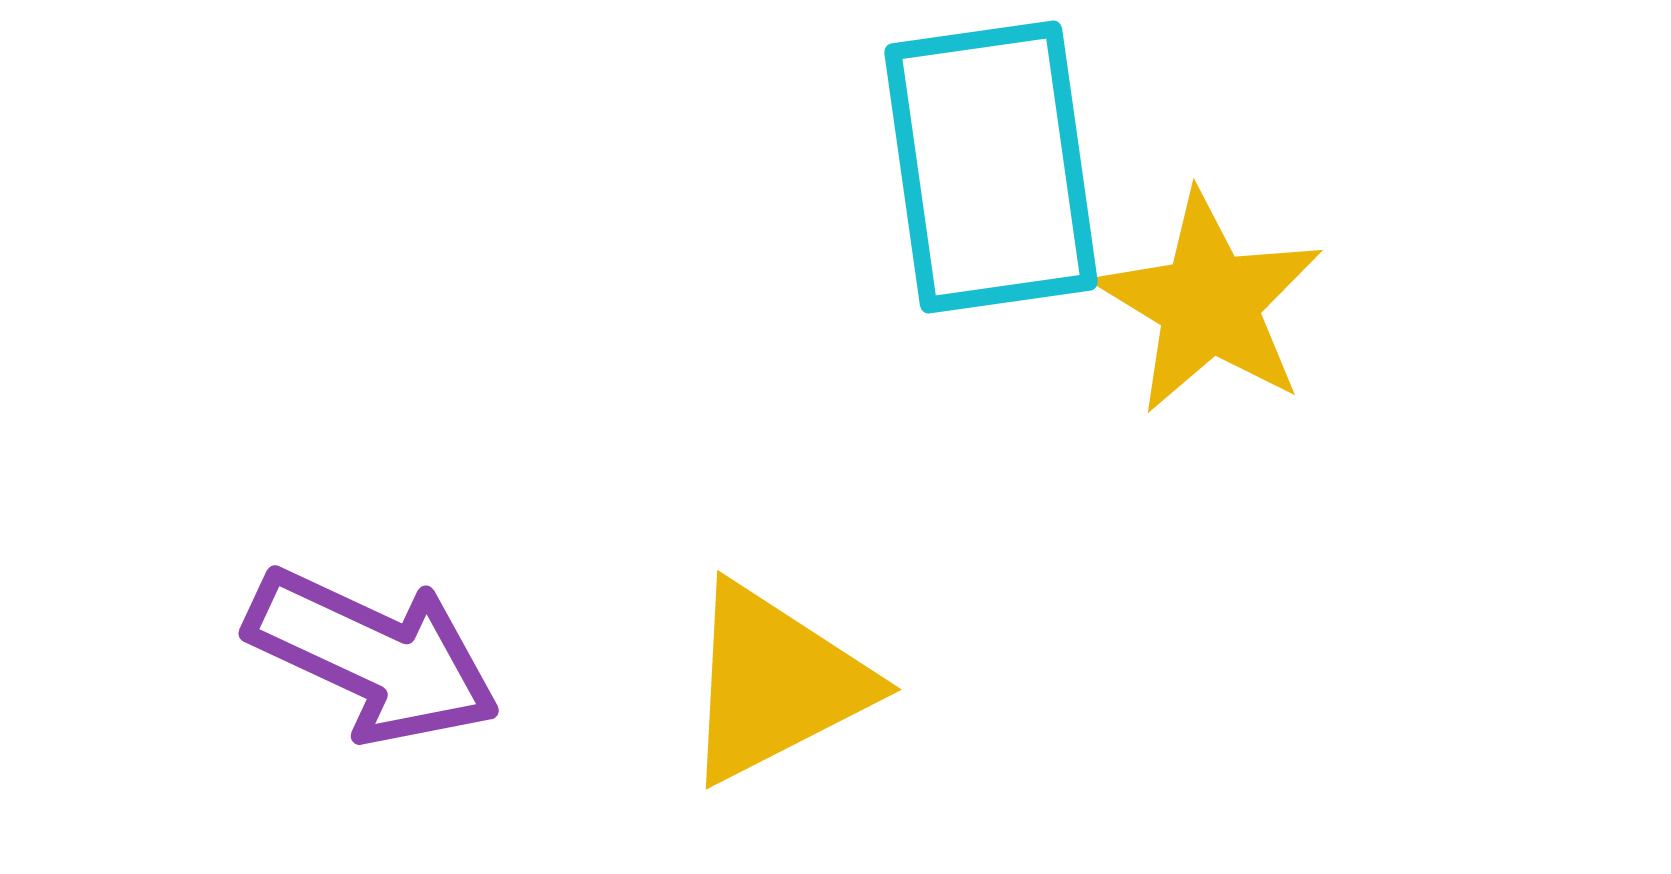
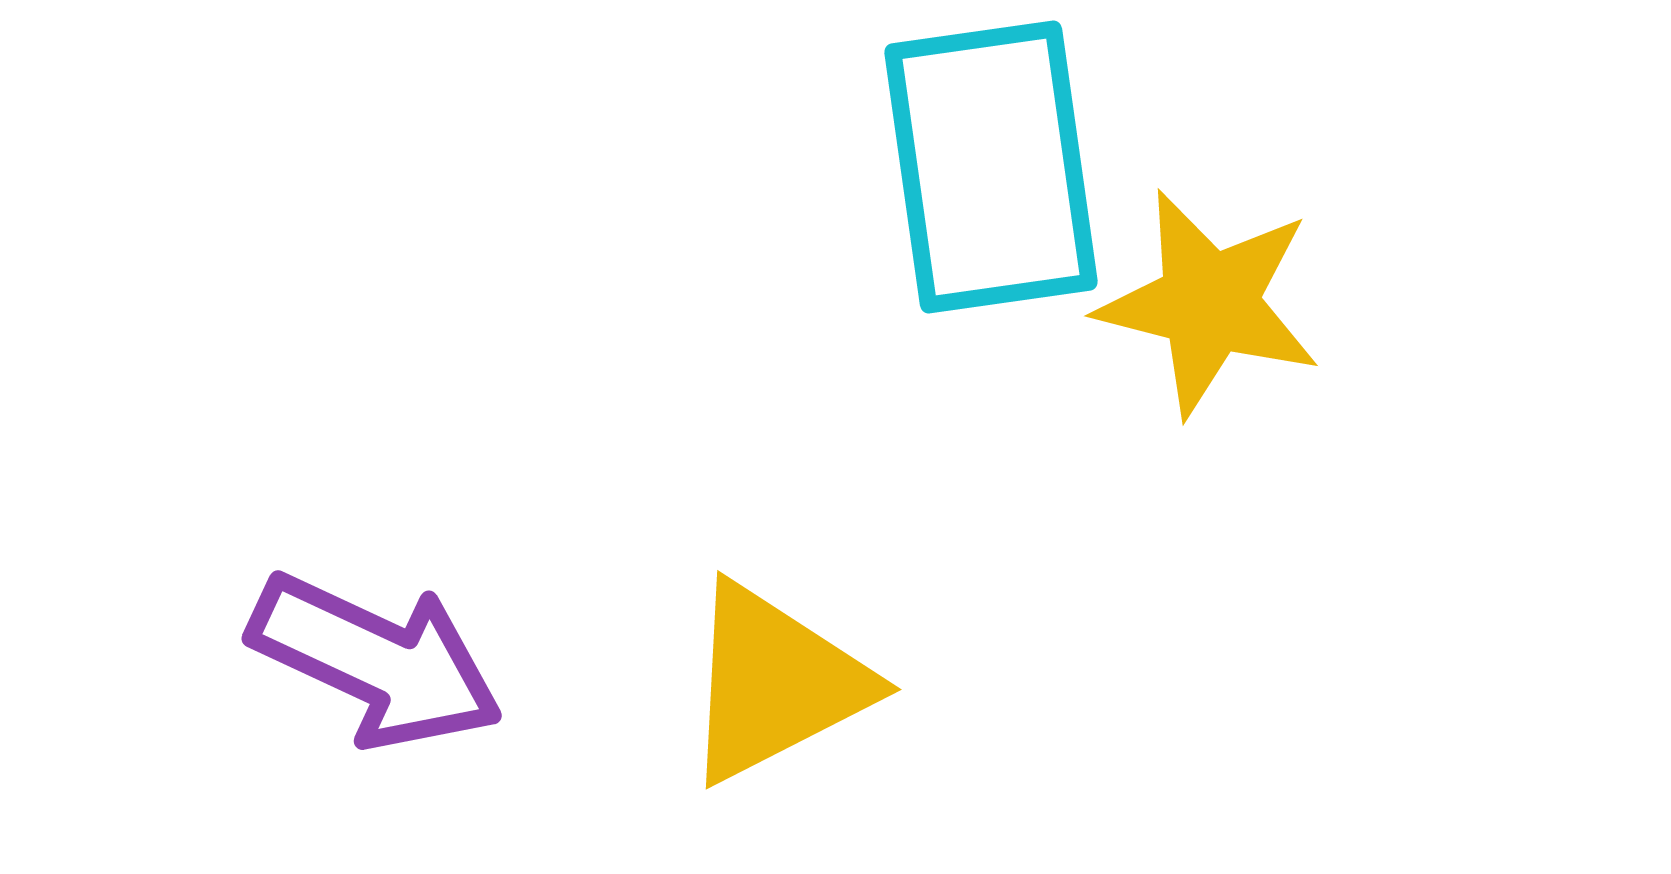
yellow star: rotated 17 degrees counterclockwise
purple arrow: moved 3 px right, 5 px down
